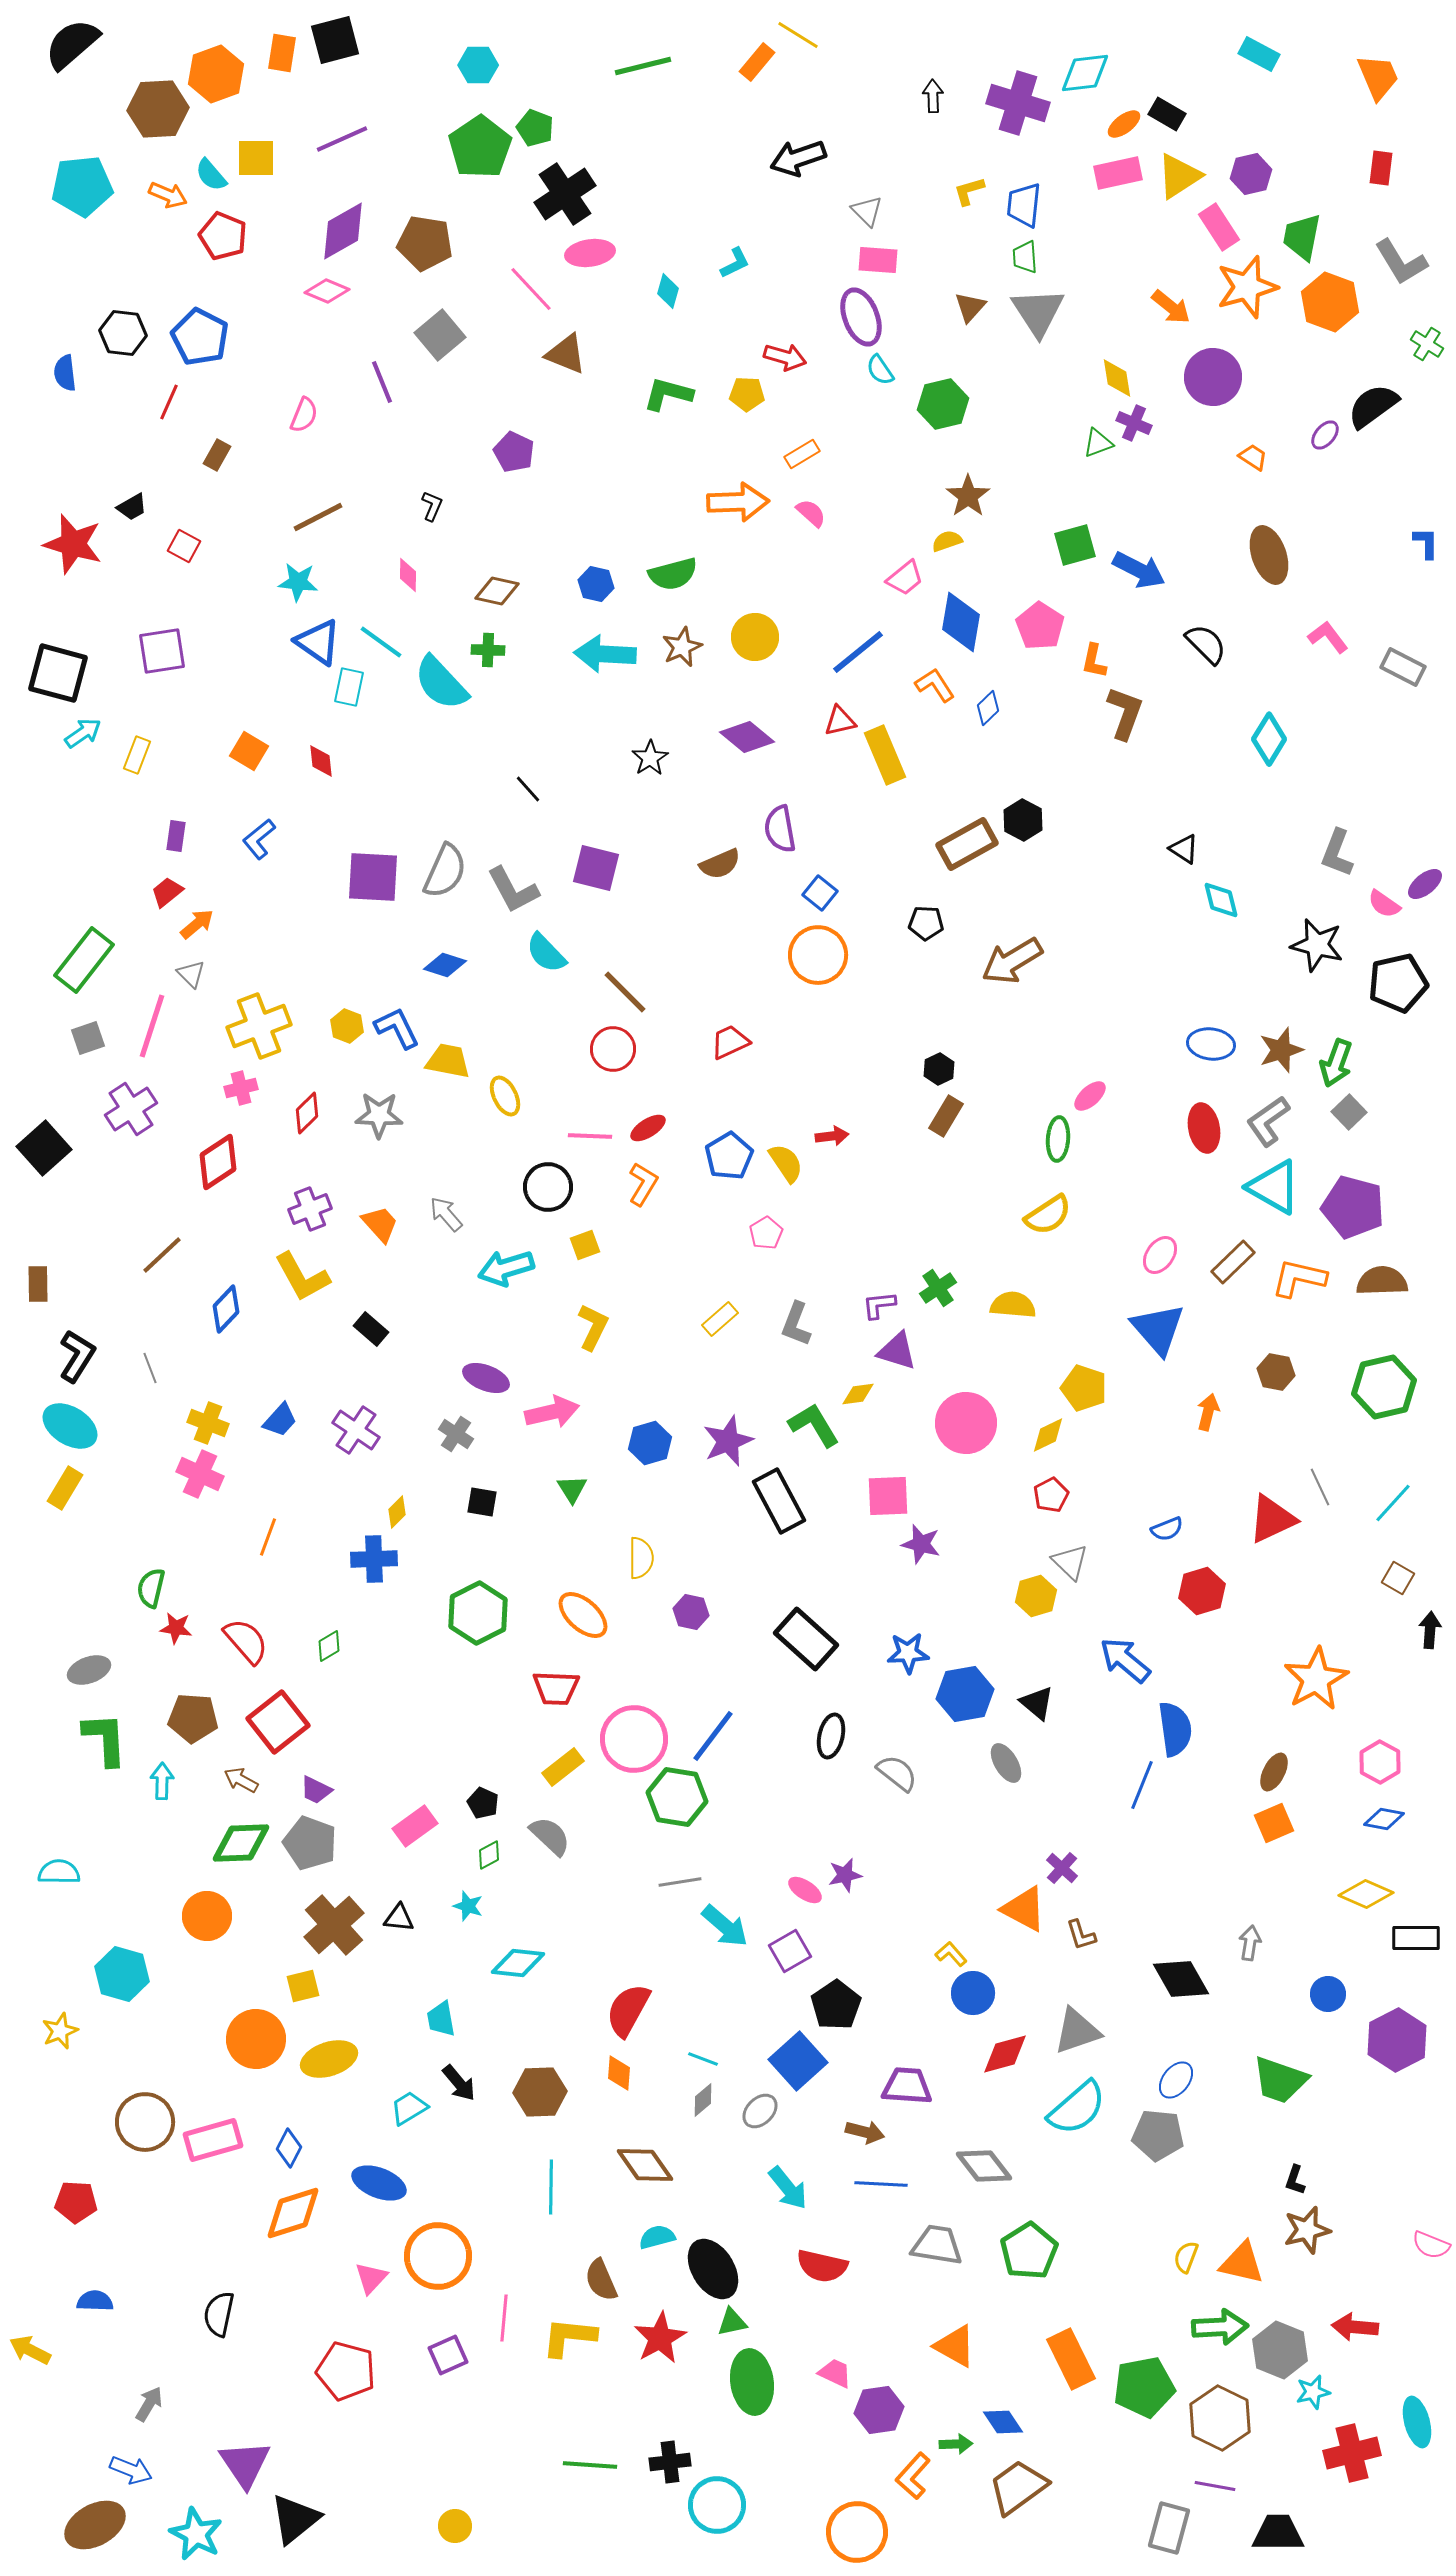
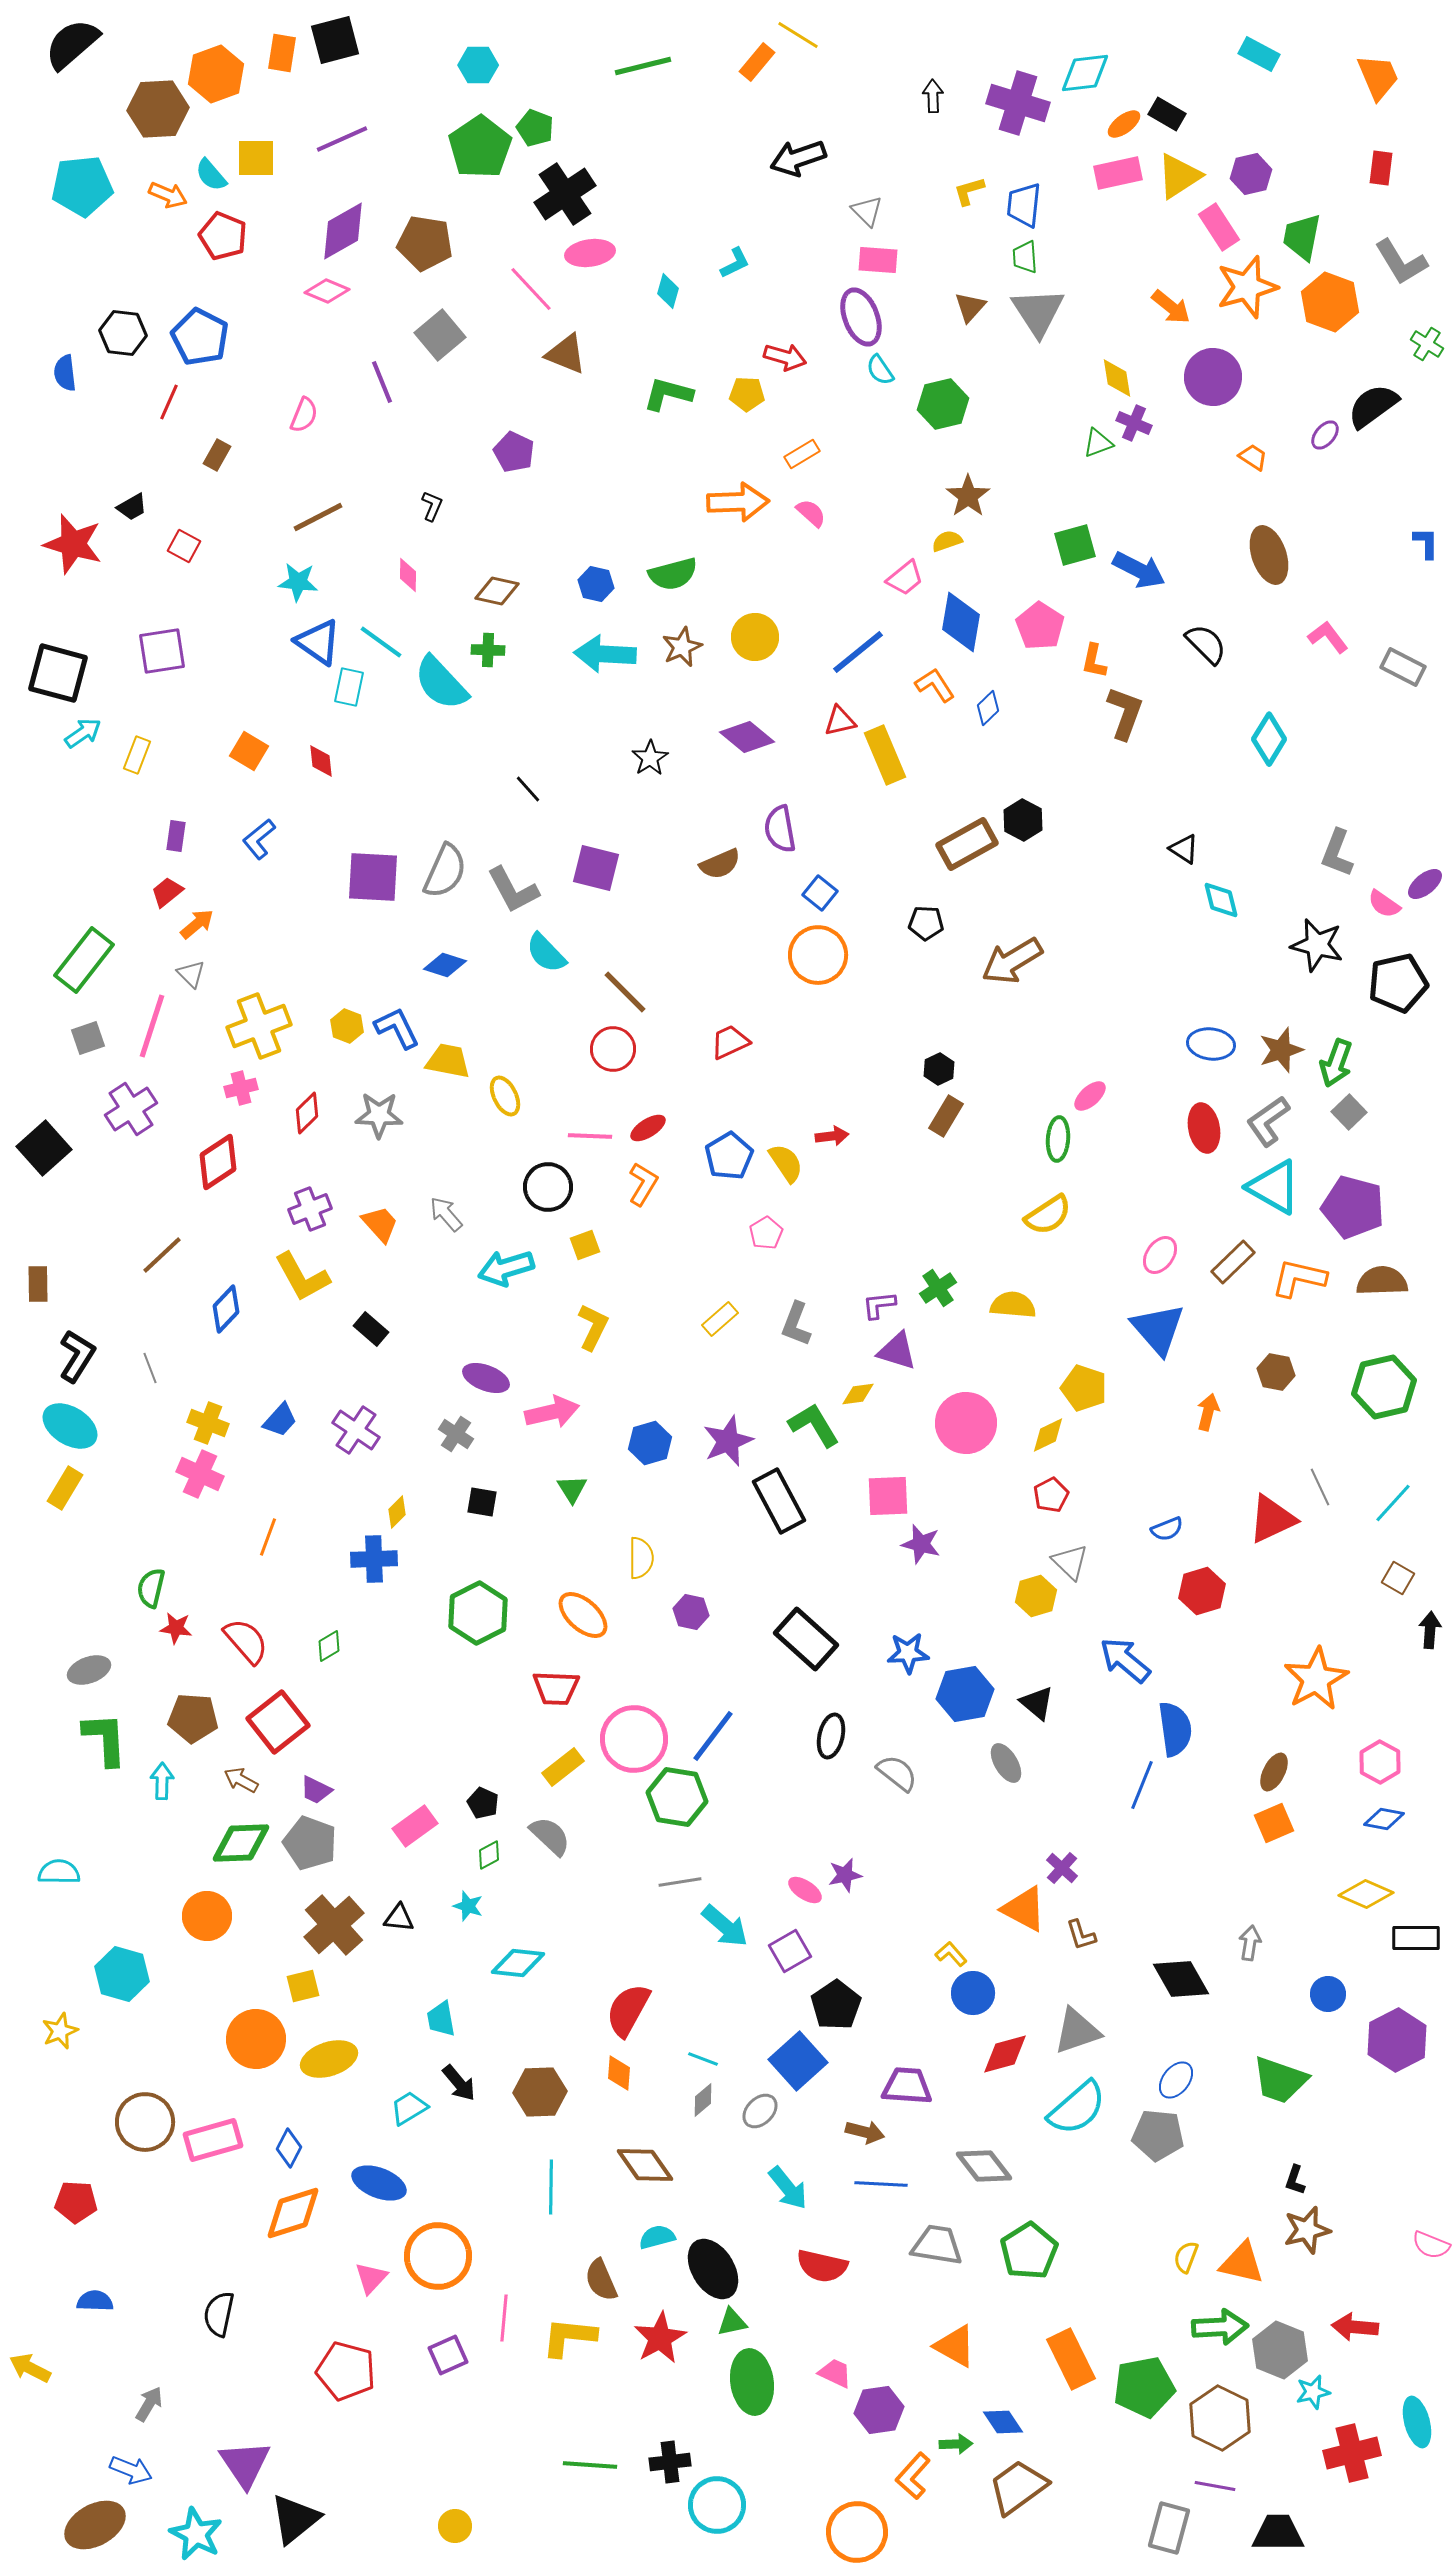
yellow arrow at (30, 2350): moved 18 px down
